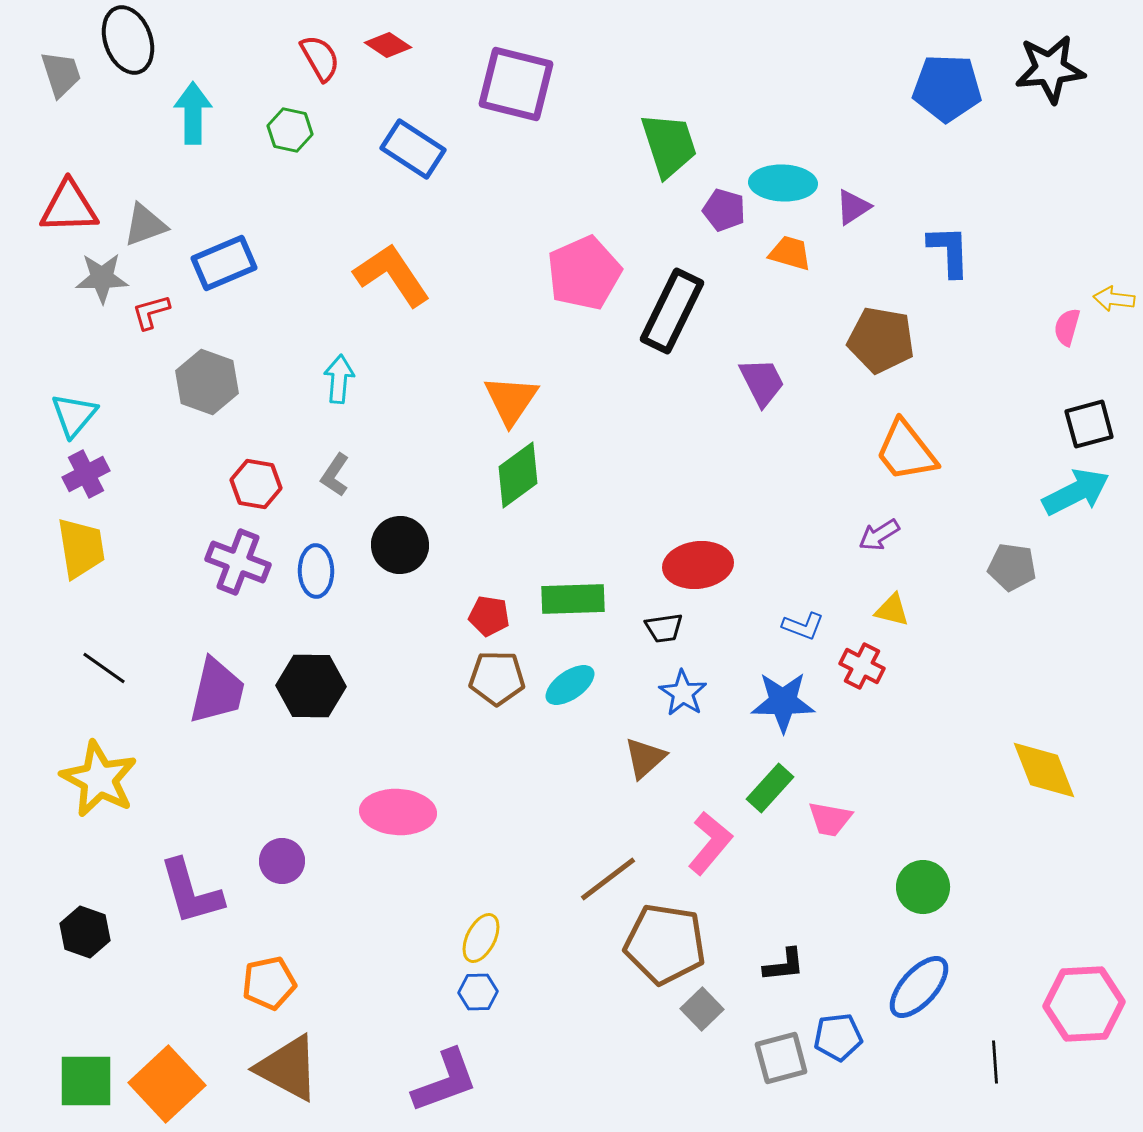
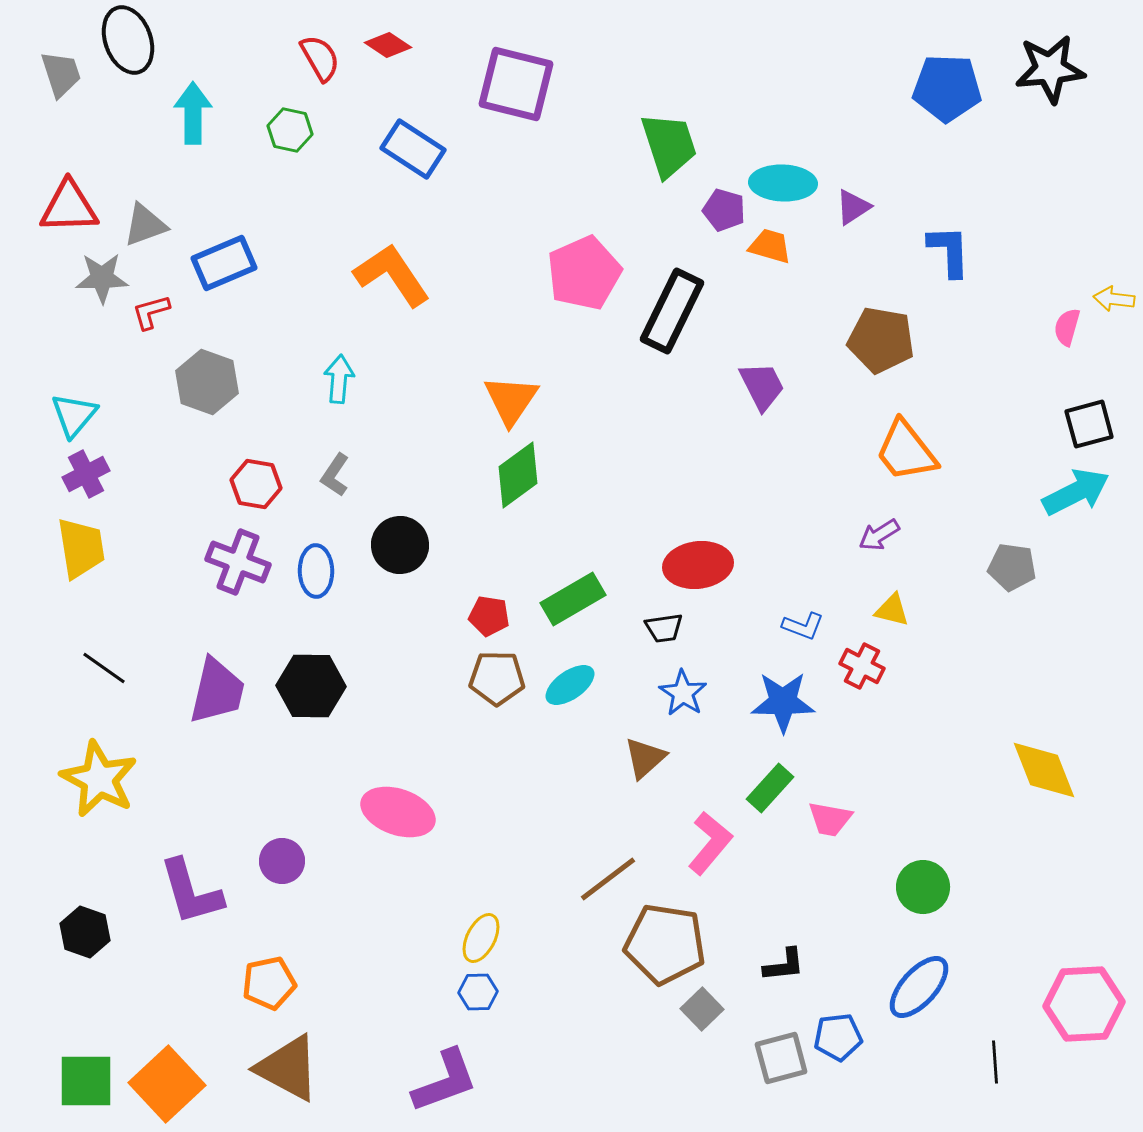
orange trapezoid at (790, 253): moved 20 px left, 7 px up
purple trapezoid at (762, 382): moved 4 px down
green rectangle at (573, 599): rotated 28 degrees counterclockwise
pink ellipse at (398, 812): rotated 16 degrees clockwise
